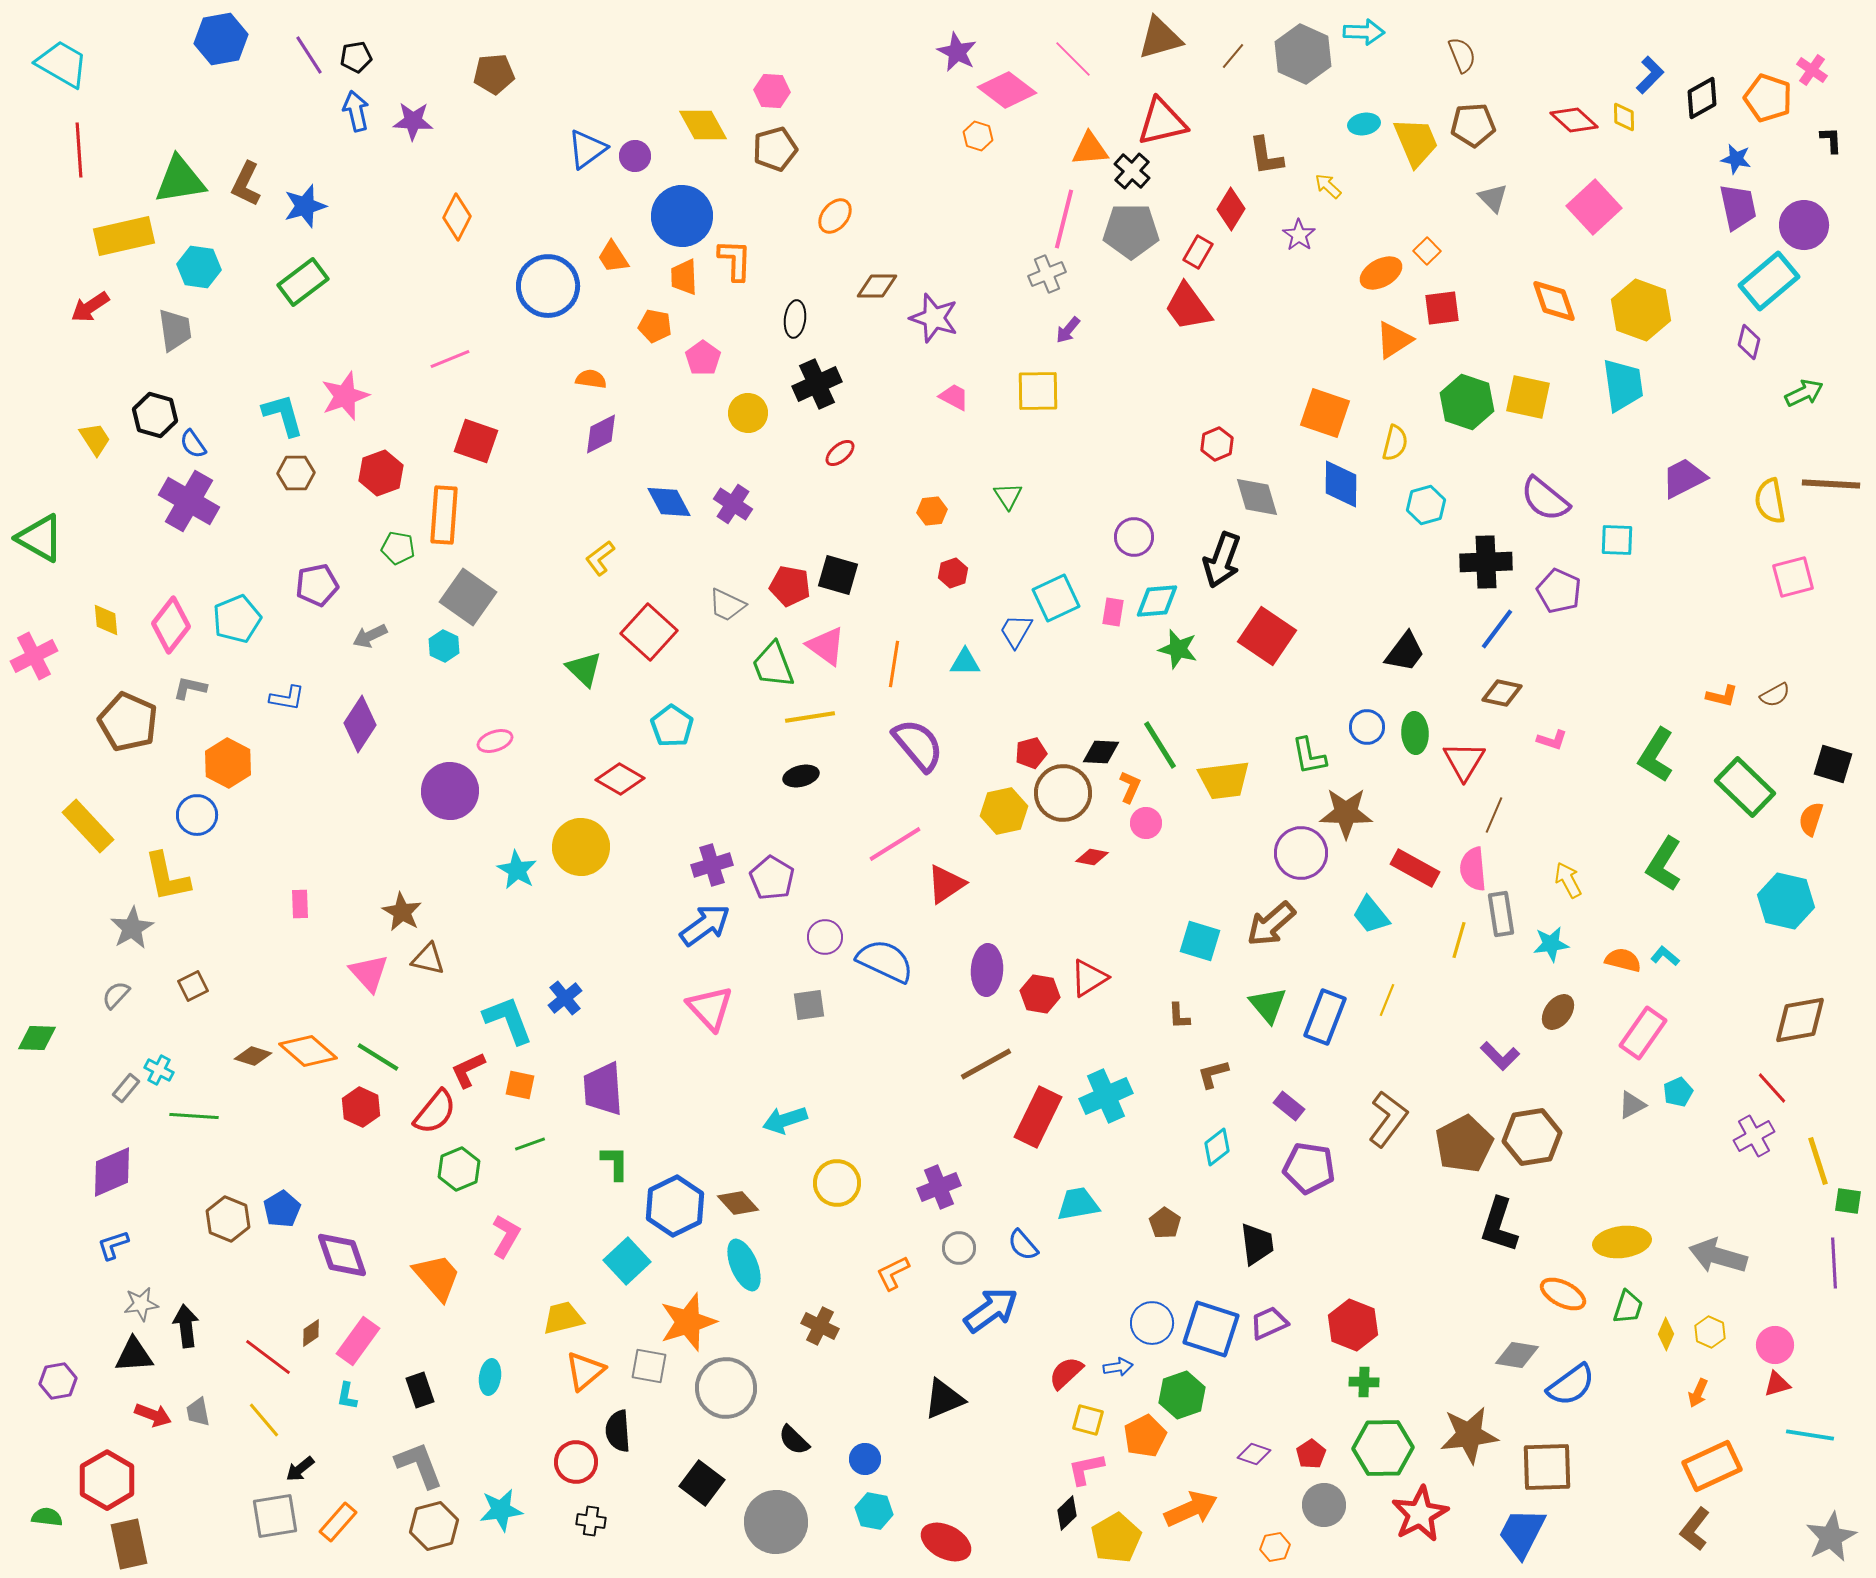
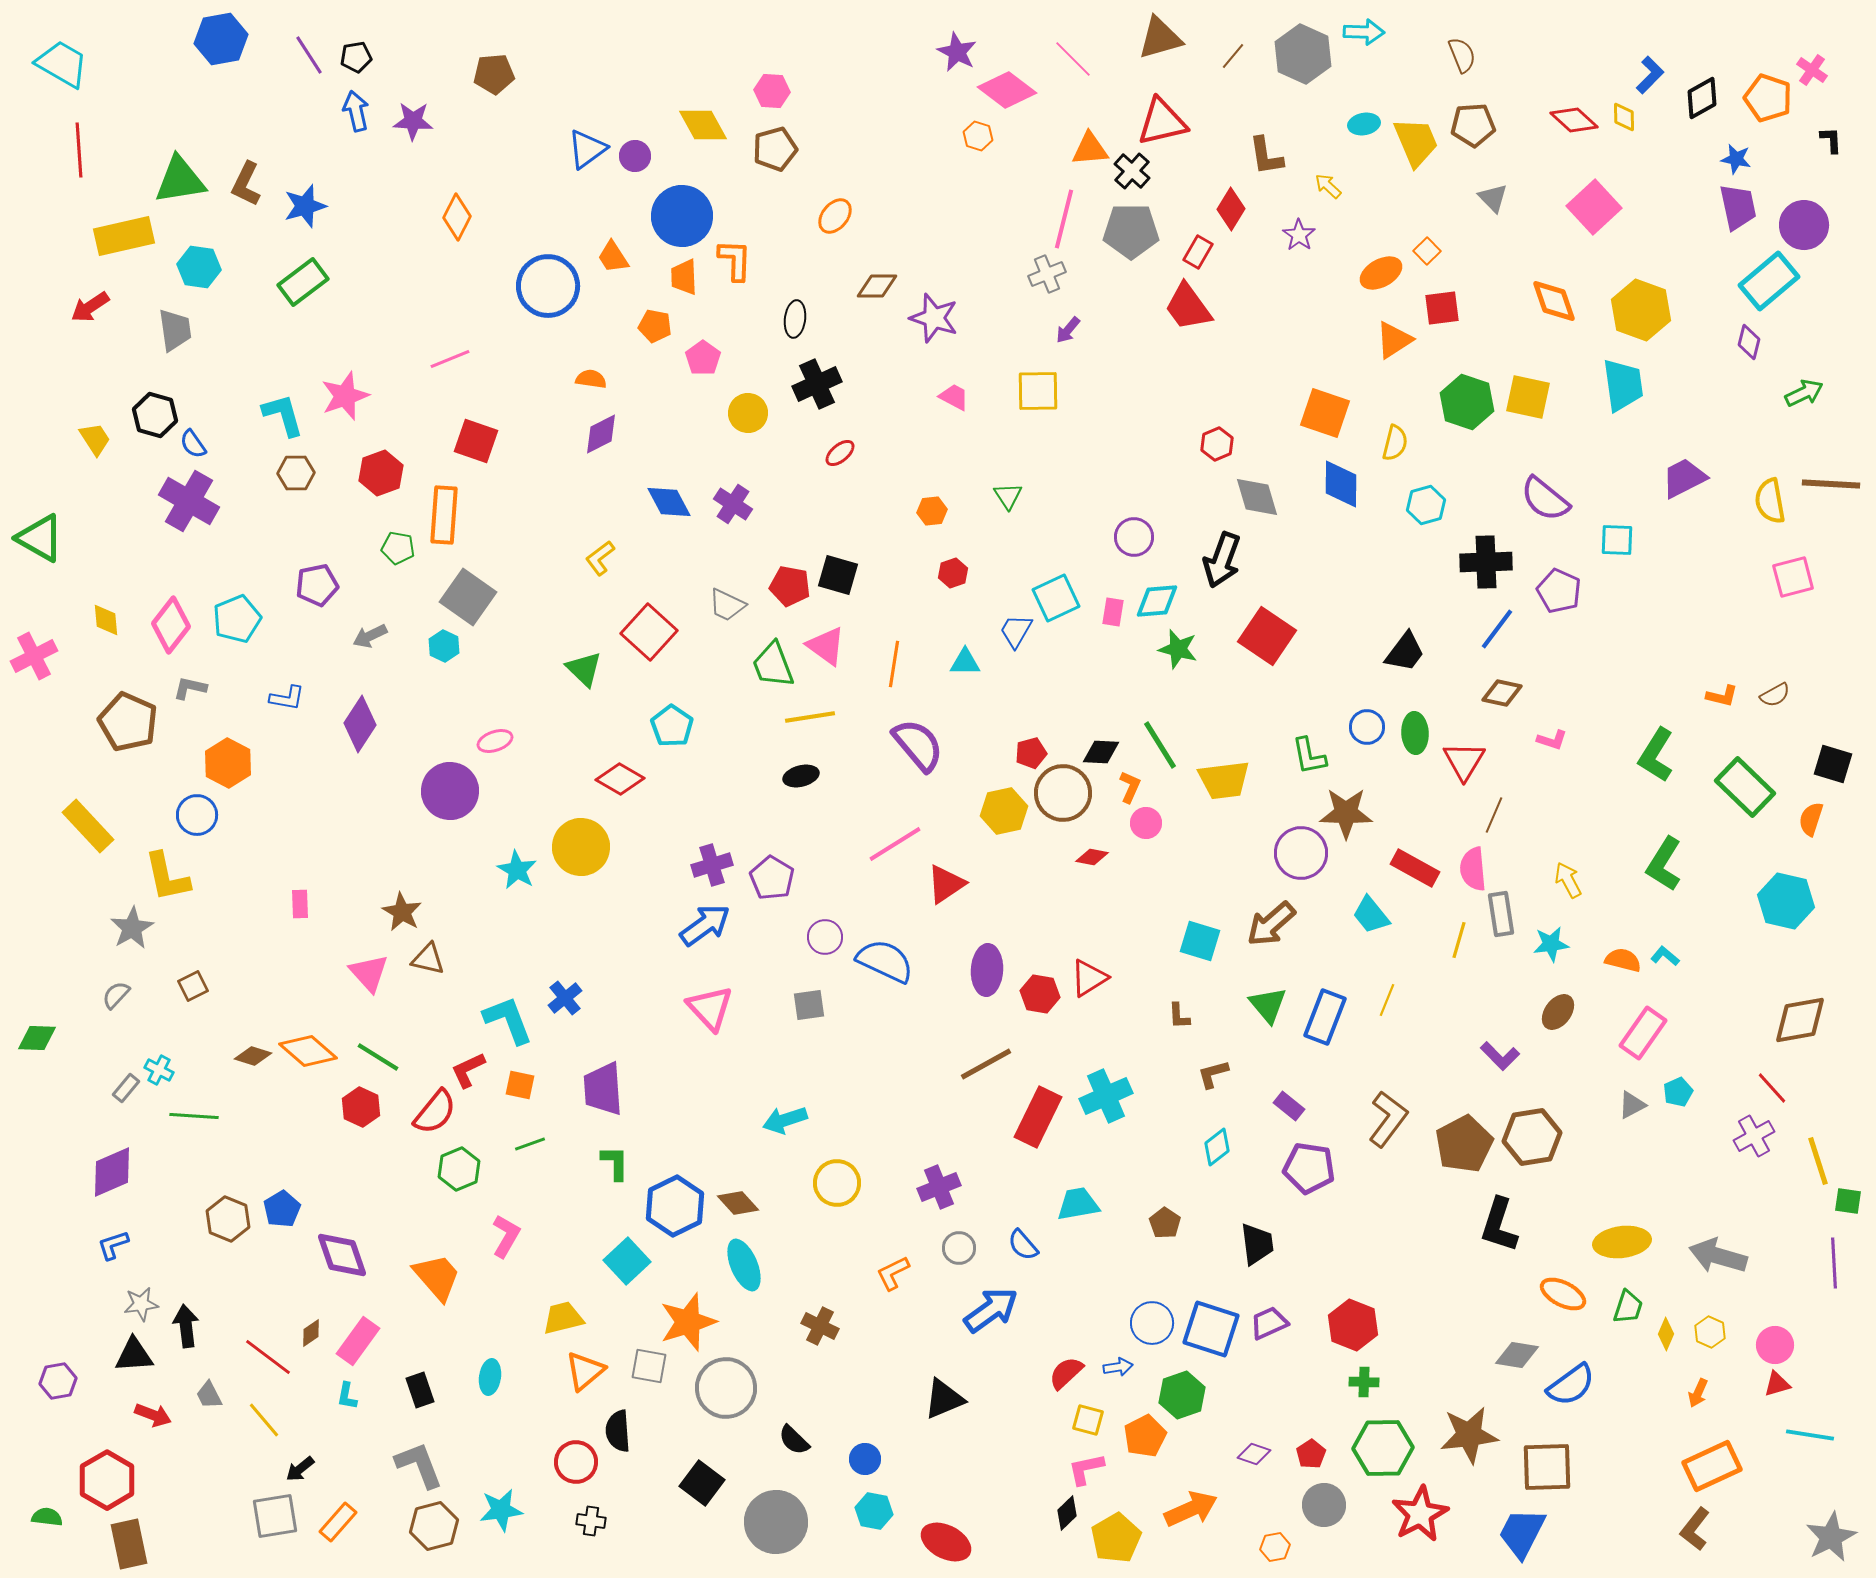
gray trapezoid at (198, 1412): moved 11 px right, 17 px up; rotated 16 degrees counterclockwise
